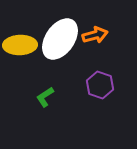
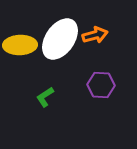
purple hexagon: moved 1 px right; rotated 16 degrees counterclockwise
